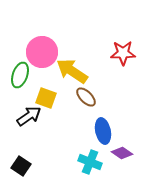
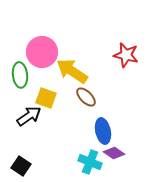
red star: moved 3 px right, 2 px down; rotated 15 degrees clockwise
green ellipse: rotated 25 degrees counterclockwise
purple diamond: moved 8 px left
